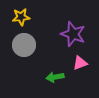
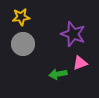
gray circle: moved 1 px left, 1 px up
green arrow: moved 3 px right, 3 px up
